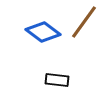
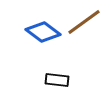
brown line: rotated 18 degrees clockwise
